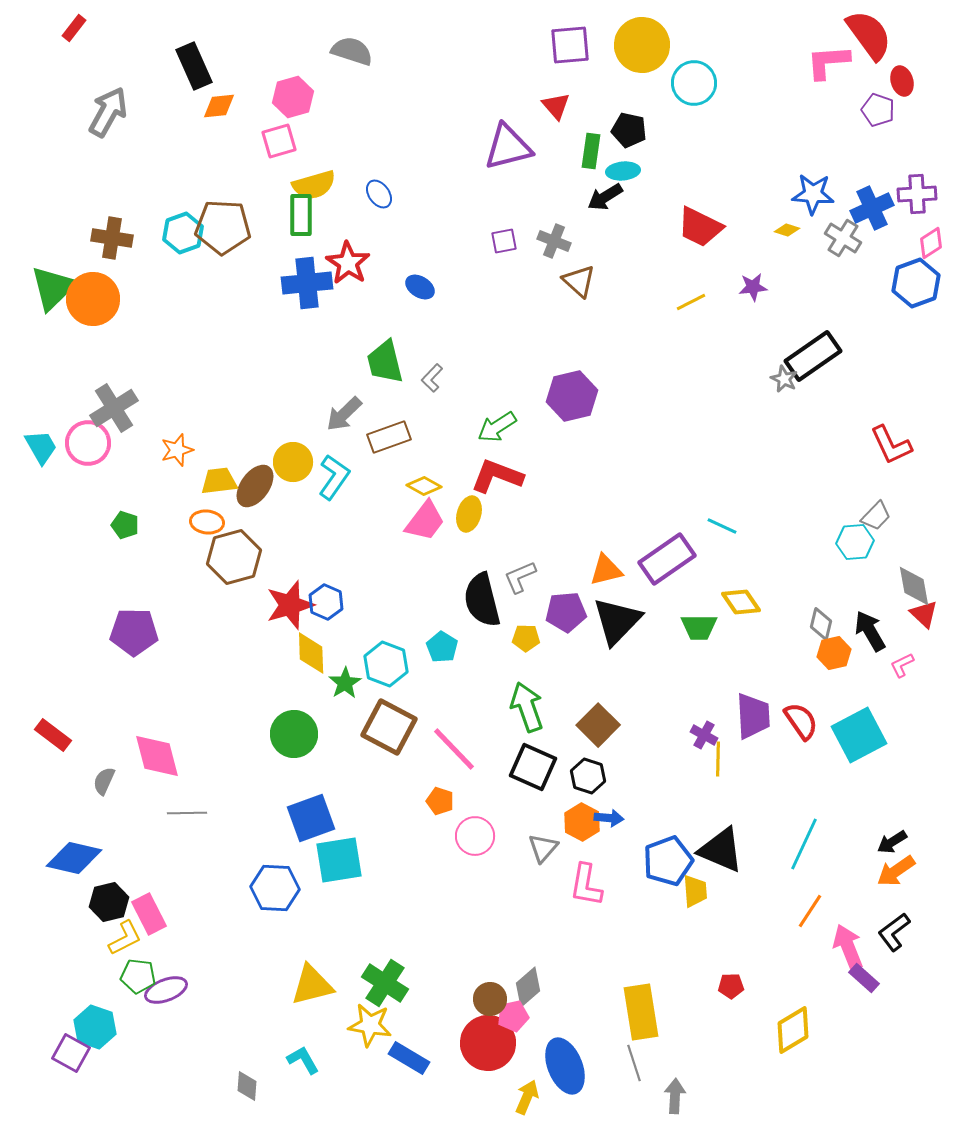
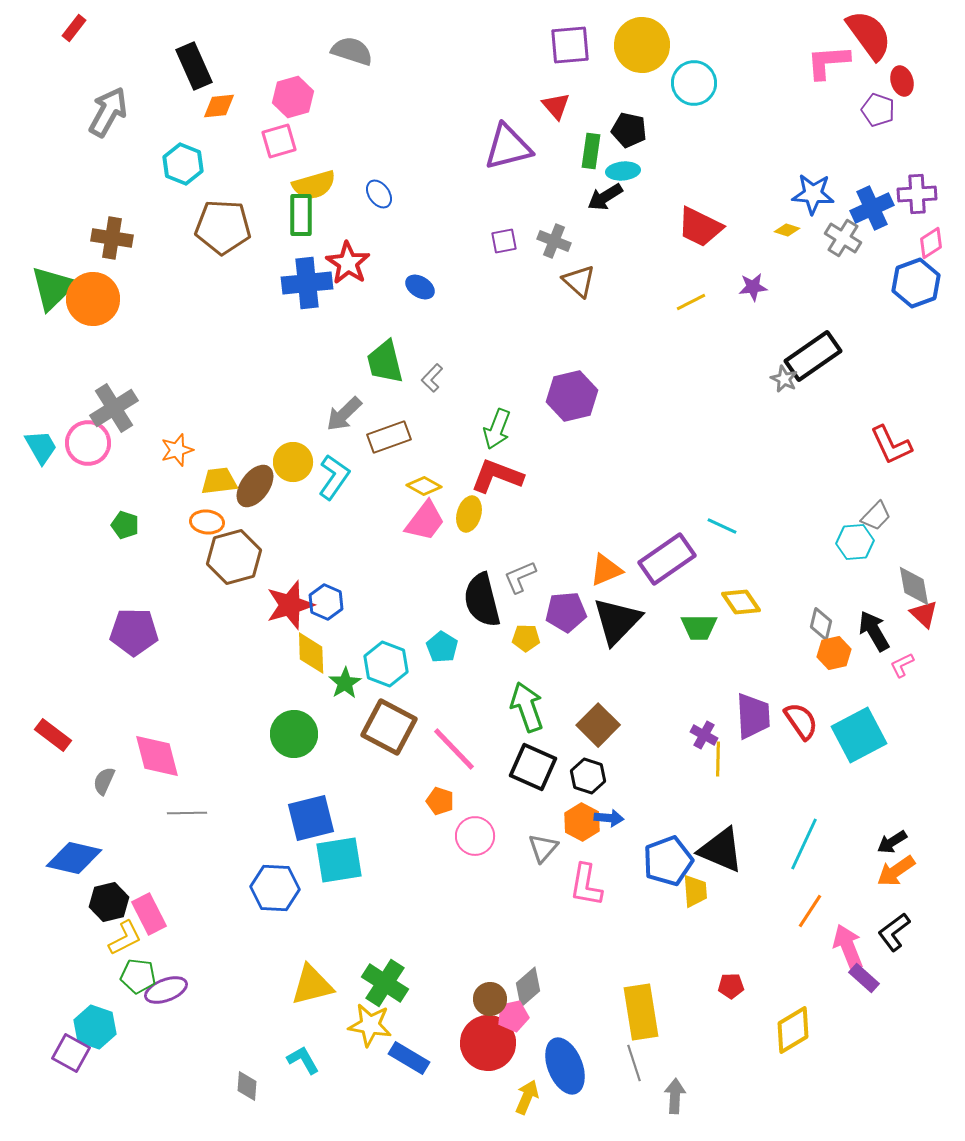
cyan hexagon at (183, 233): moved 69 px up; rotated 18 degrees counterclockwise
green arrow at (497, 427): moved 2 px down; rotated 36 degrees counterclockwise
orange triangle at (606, 570): rotated 9 degrees counterclockwise
black arrow at (870, 631): moved 4 px right
blue square at (311, 818): rotated 6 degrees clockwise
